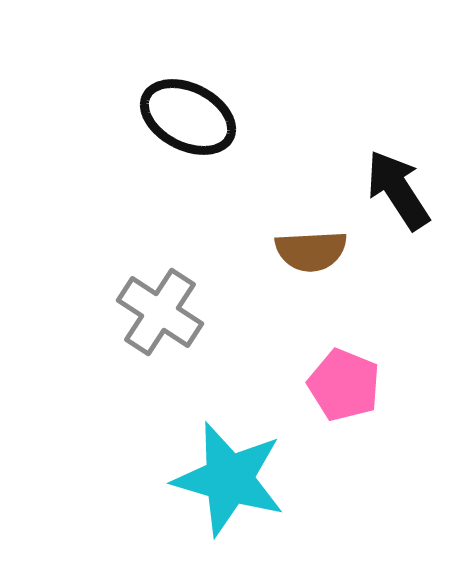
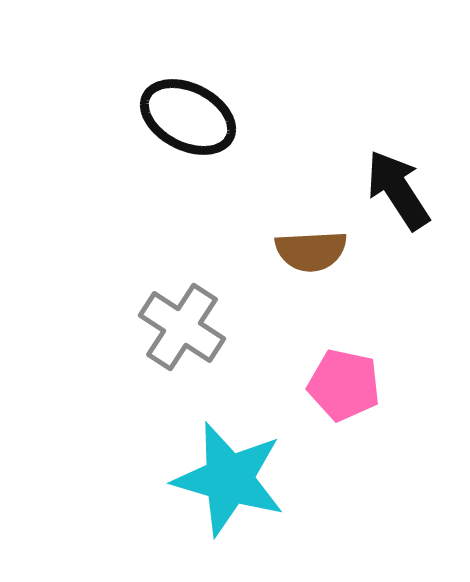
gray cross: moved 22 px right, 15 px down
pink pentagon: rotated 10 degrees counterclockwise
